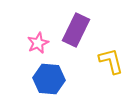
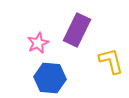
purple rectangle: moved 1 px right
blue hexagon: moved 1 px right, 1 px up
